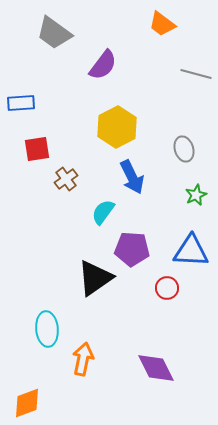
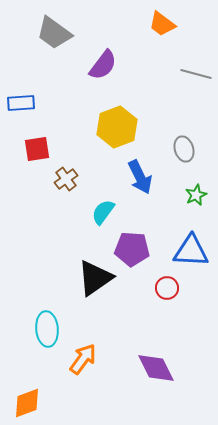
yellow hexagon: rotated 6 degrees clockwise
blue arrow: moved 8 px right
orange arrow: rotated 24 degrees clockwise
